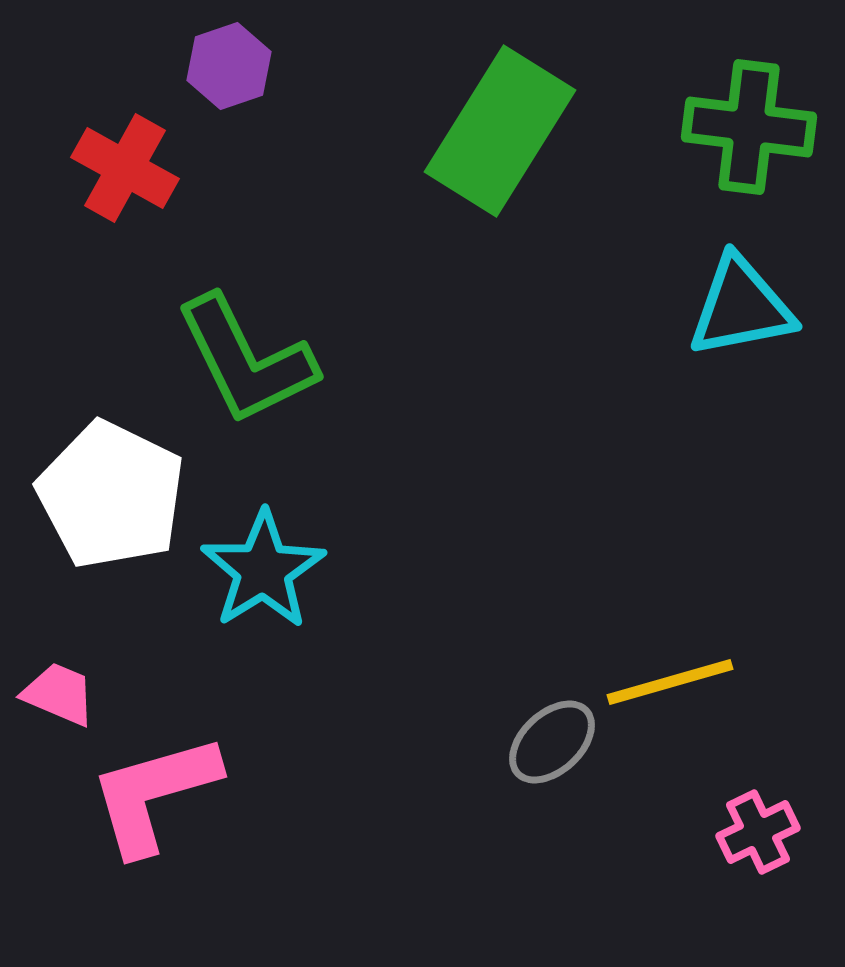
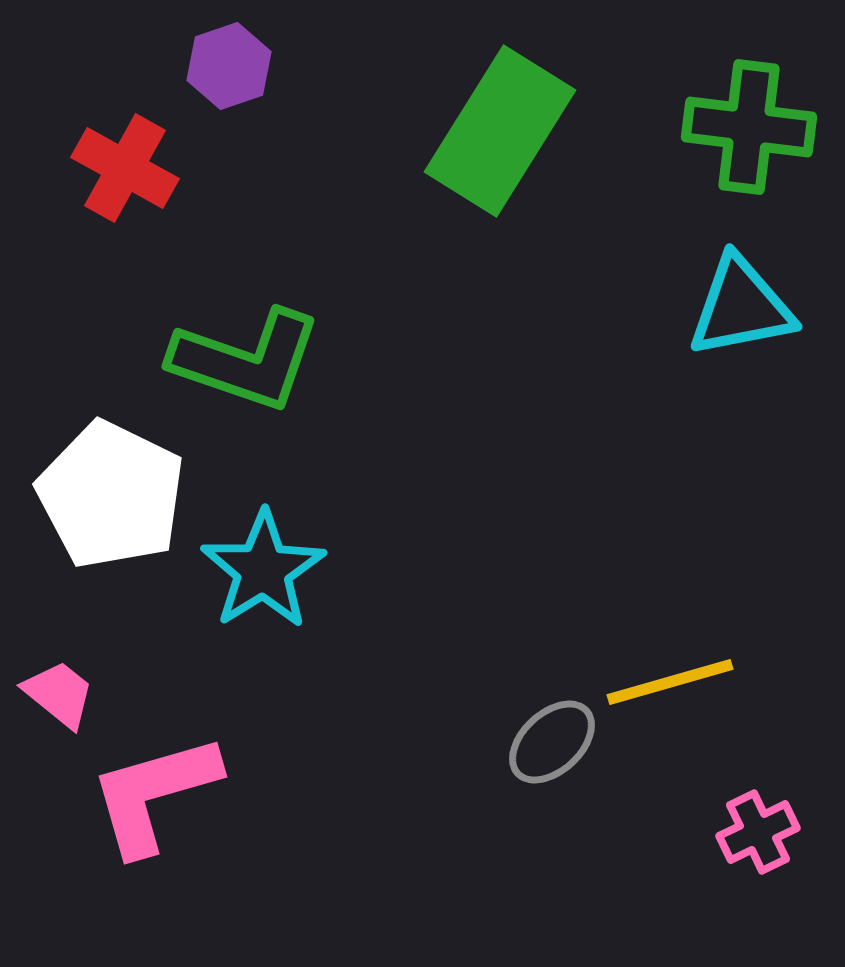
green L-shape: rotated 45 degrees counterclockwise
pink trapezoid: rotated 16 degrees clockwise
